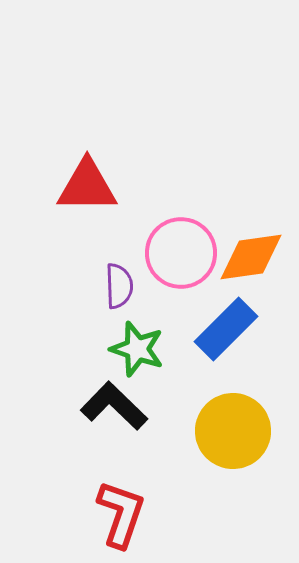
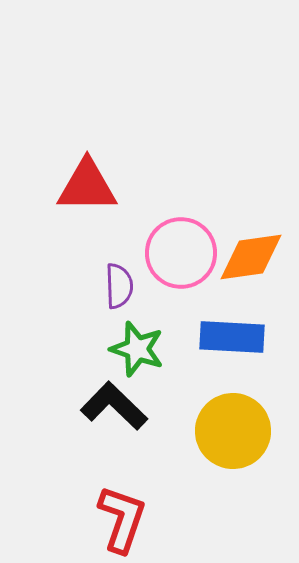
blue rectangle: moved 6 px right, 8 px down; rotated 48 degrees clockwise
red L-shape: moved 1 px right, 5 px down
